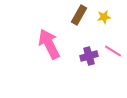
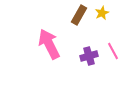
yellow star: moved 2 px left, 4 px up; rotated 16 degrees counterclockwise
pink line: rotated 30 degrees clockwise
